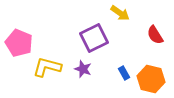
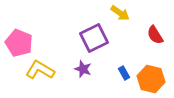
yellow L-shape: moved 7 px left, 3 px down; rotated 16 degrees clockwise
